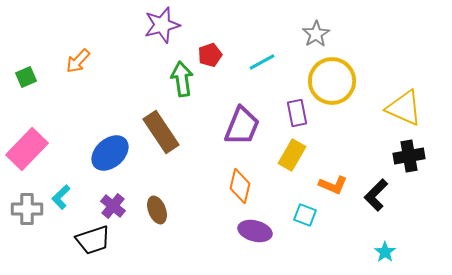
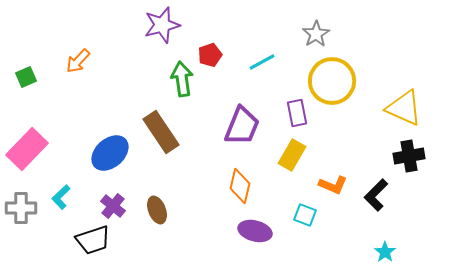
gray cross: moved 6 px left, 1 px up
